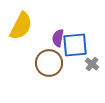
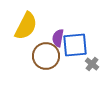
yellow semicircle: moved 5 px right
brown circle: moved 3 px left, 7 px up
